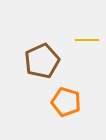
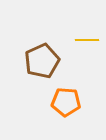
orange pentagon: rotated 12 degrees counterclockwise
